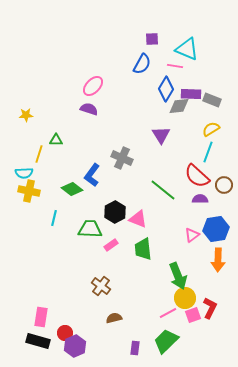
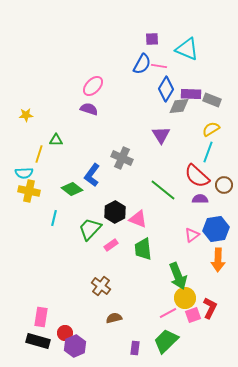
pink line at (175, 66): moved 16 px left
green trapezoid at (90, 229): rotated 50 degrees counterclockwise
